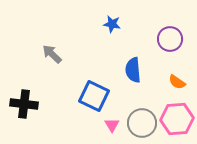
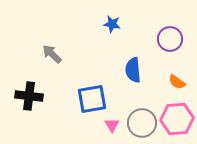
blue square: moved 2 px left, 3 px down; rotated 36 degrees counterclockwise
black cross: moved 5 px right, 8 px up
